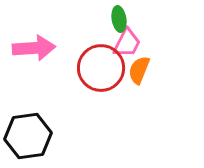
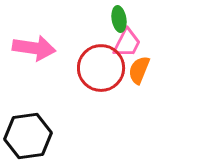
pink arrow: rotated 12 degrees clockwise
